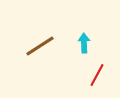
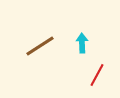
cyan arrow: moved 2 px left
